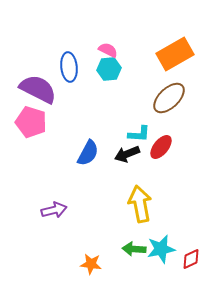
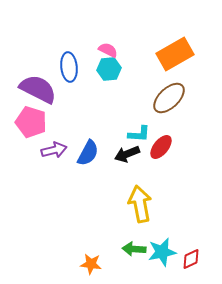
purple arrow: moved 60 px up
cyan star: moved 1 px right, 3 px down
